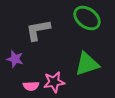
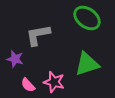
gray L-shape: moved 5 px down
pink star: rotated 25 degrees clockwise
pink semicircle: moved 3 px left, 1 px up; rotated 49 degrees clockwise
